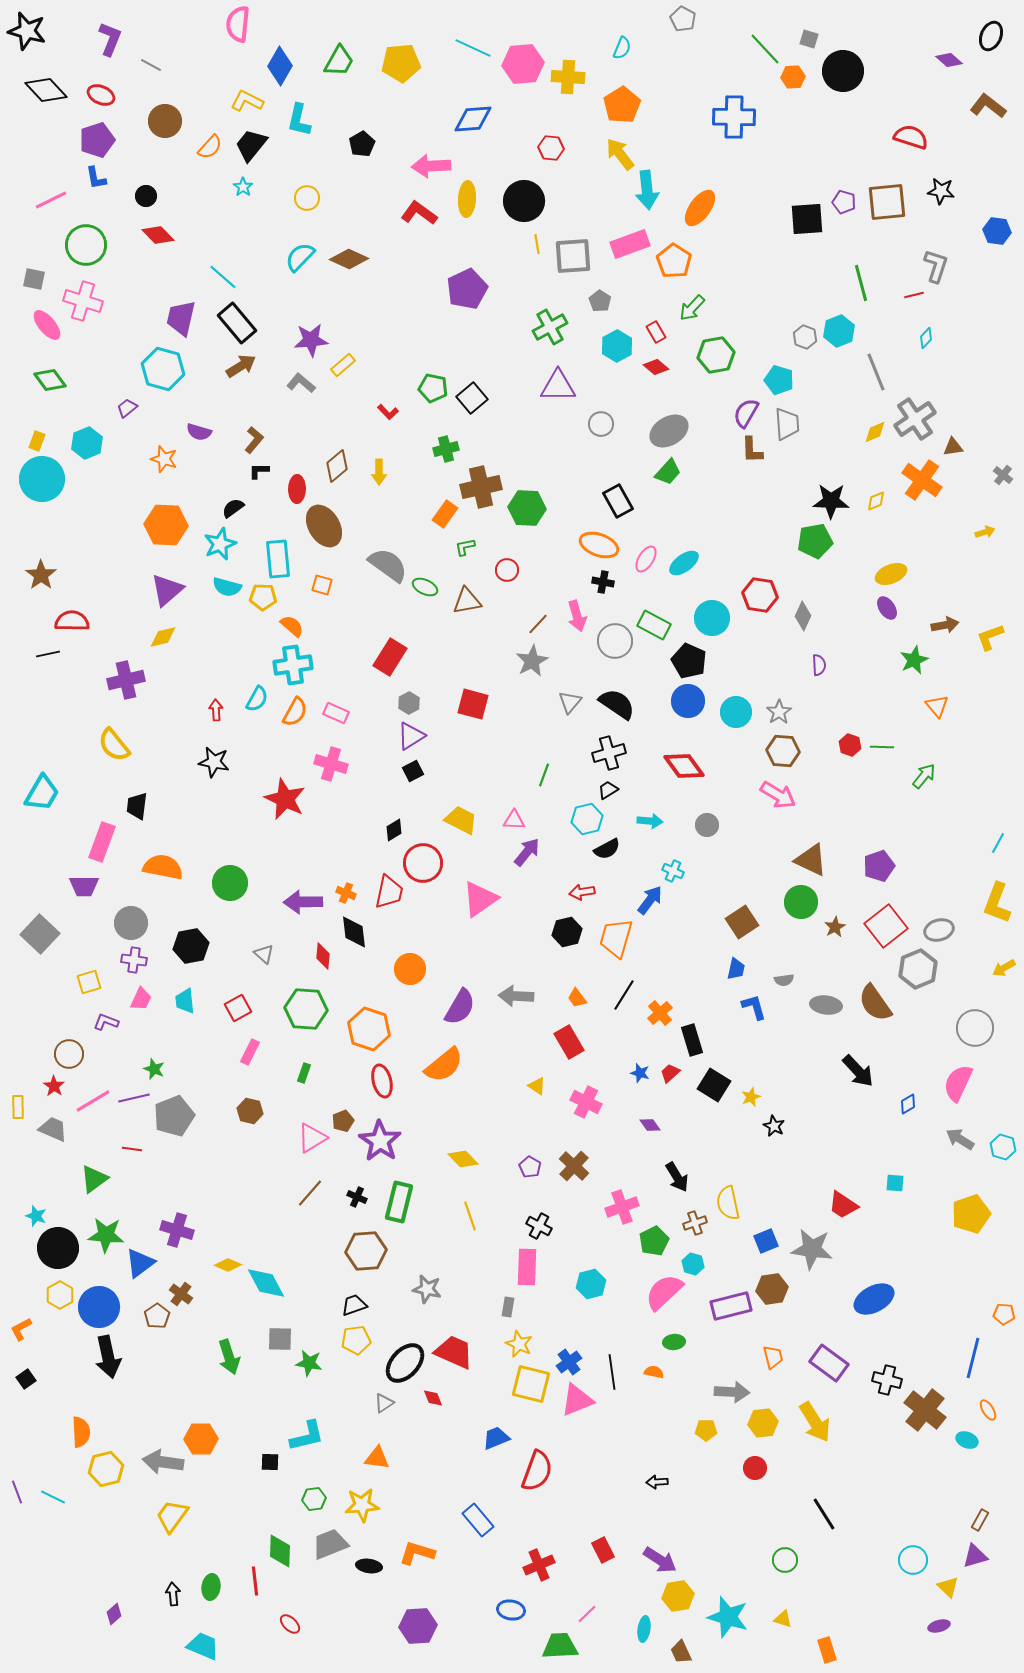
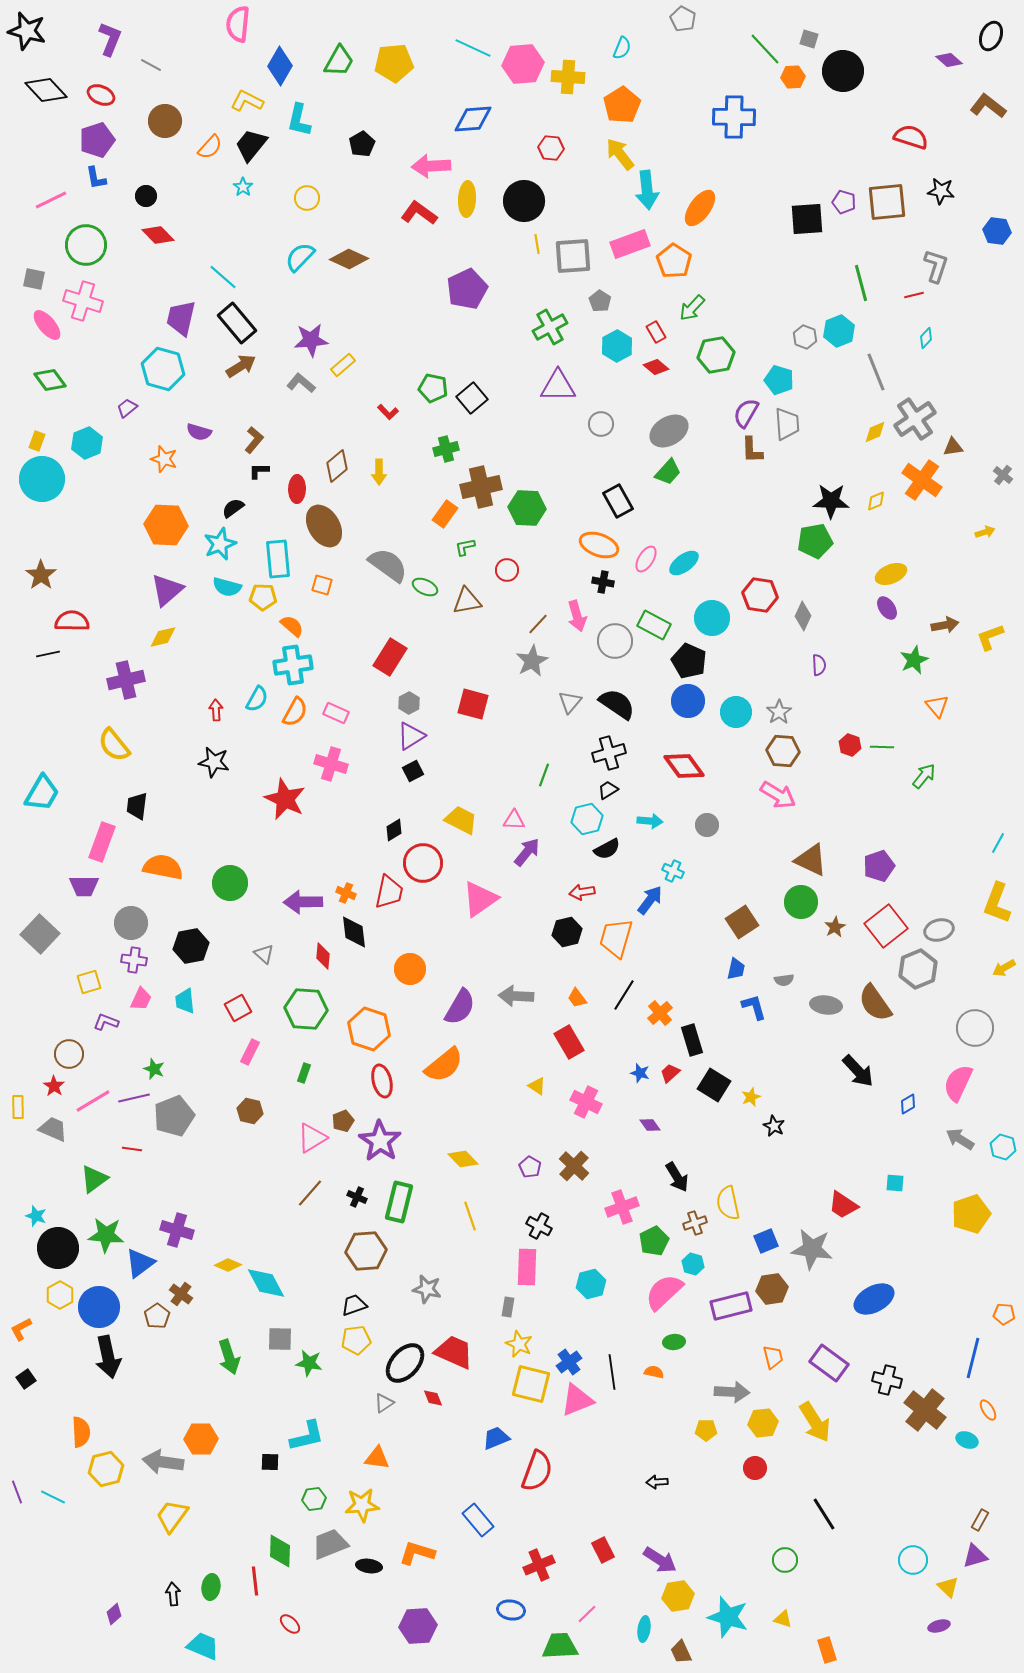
yellow pentagon at (401, 63): moved 7 px left
